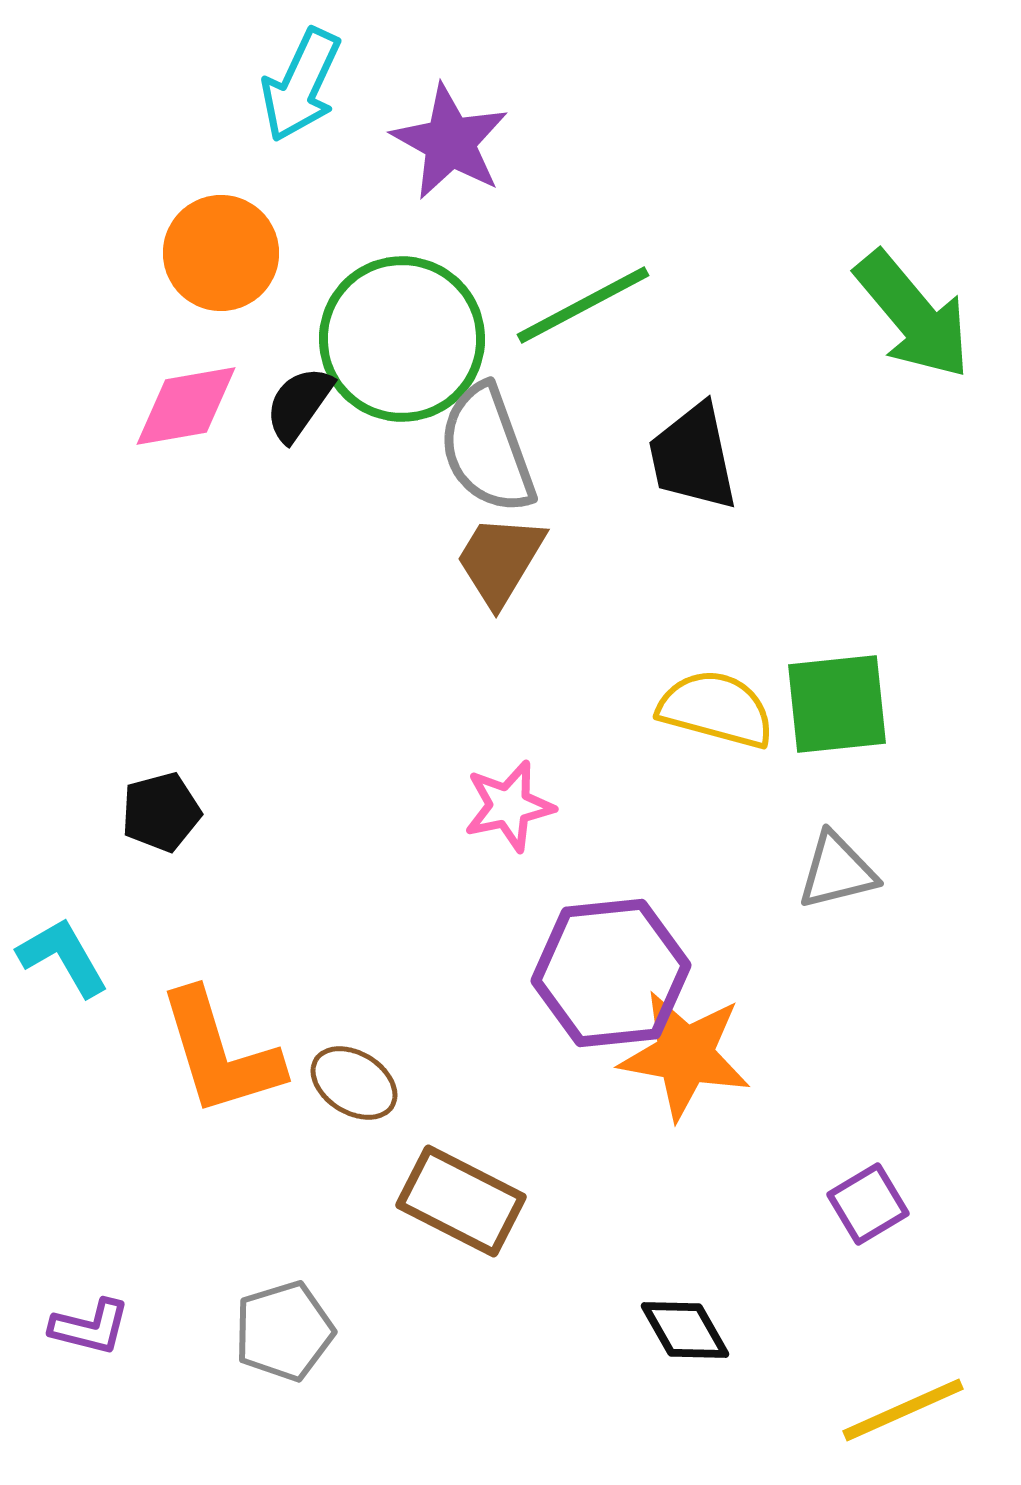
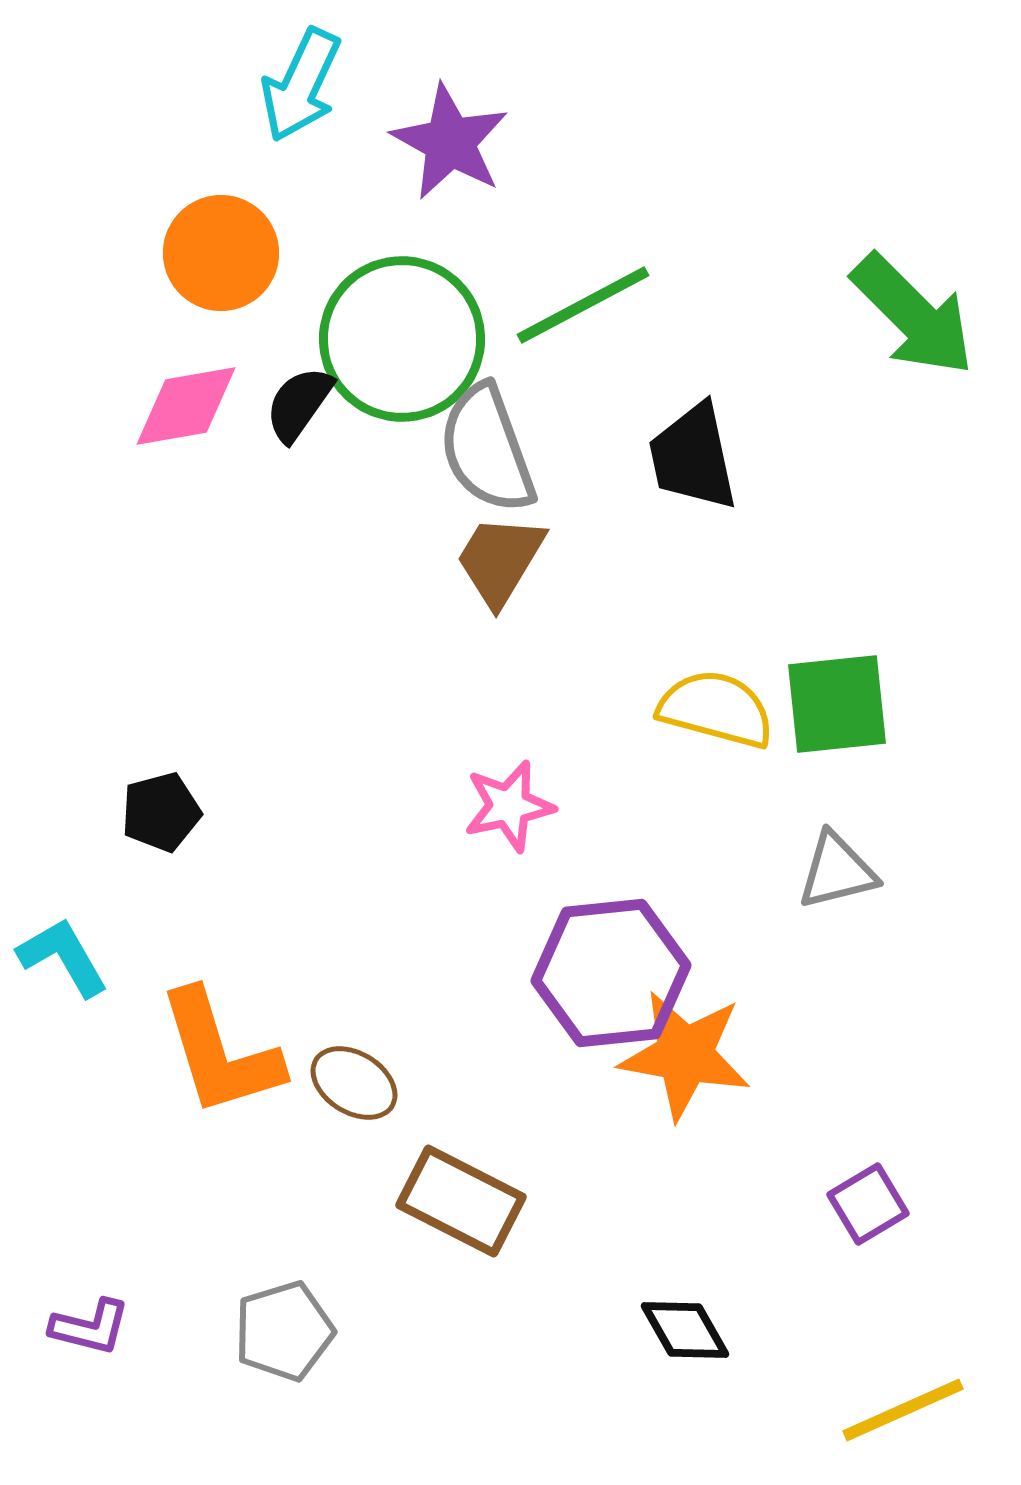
green arrow: rotated 5 degrees counterclockwise
